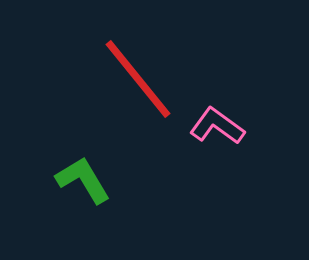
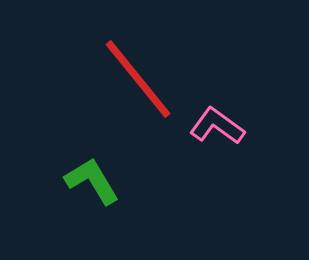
green L-shape: moved 9 px right, 1 px down
